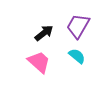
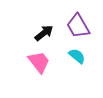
purple trapezoid: rotated 60 degrees counterclockwise
pink trapezoid: rotated 10 degrees clockwise
